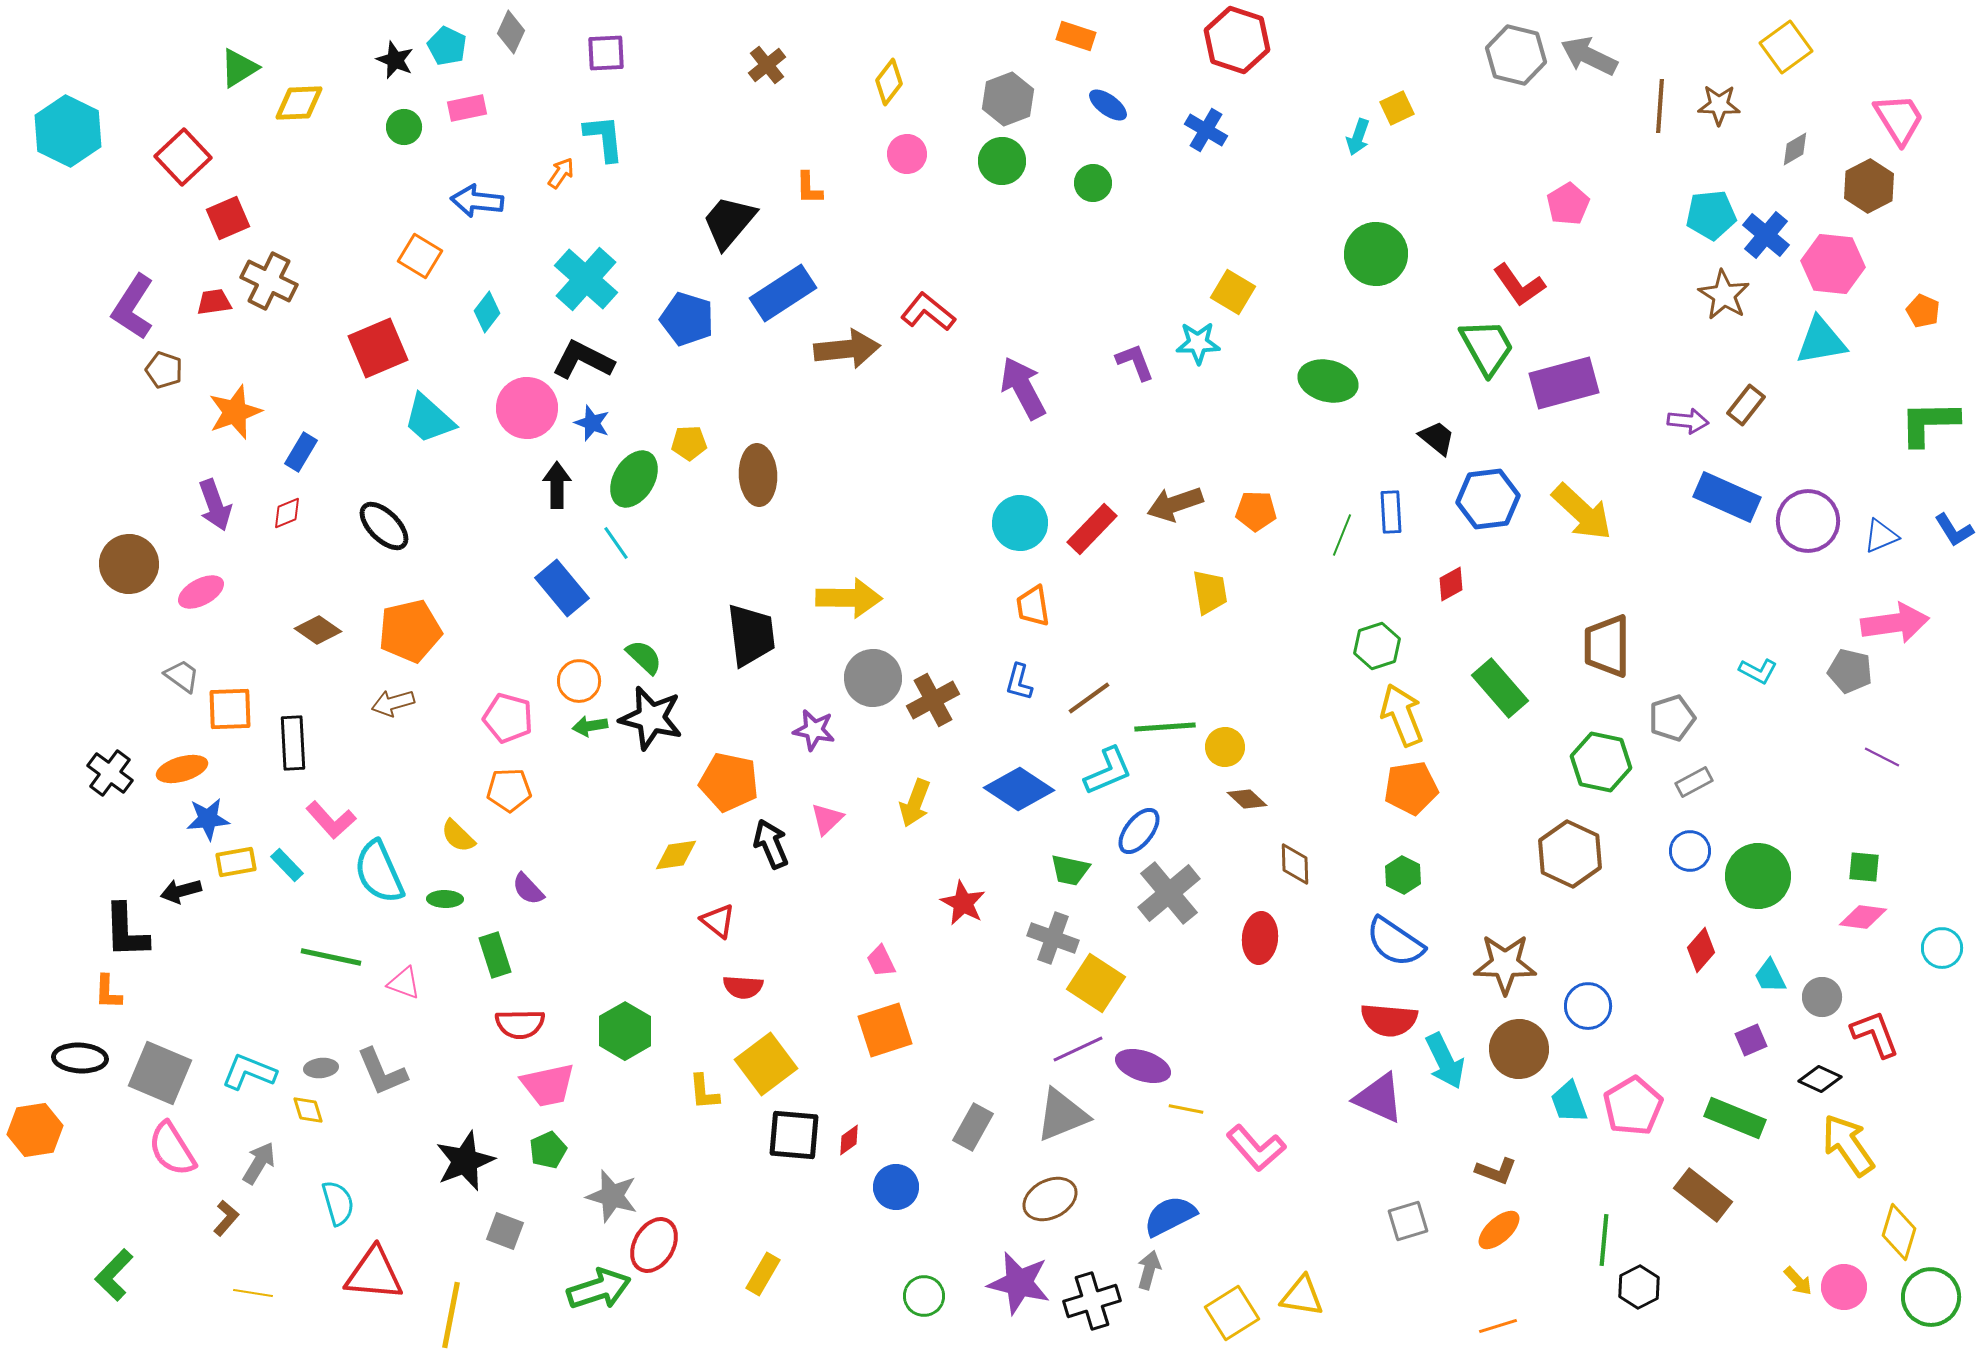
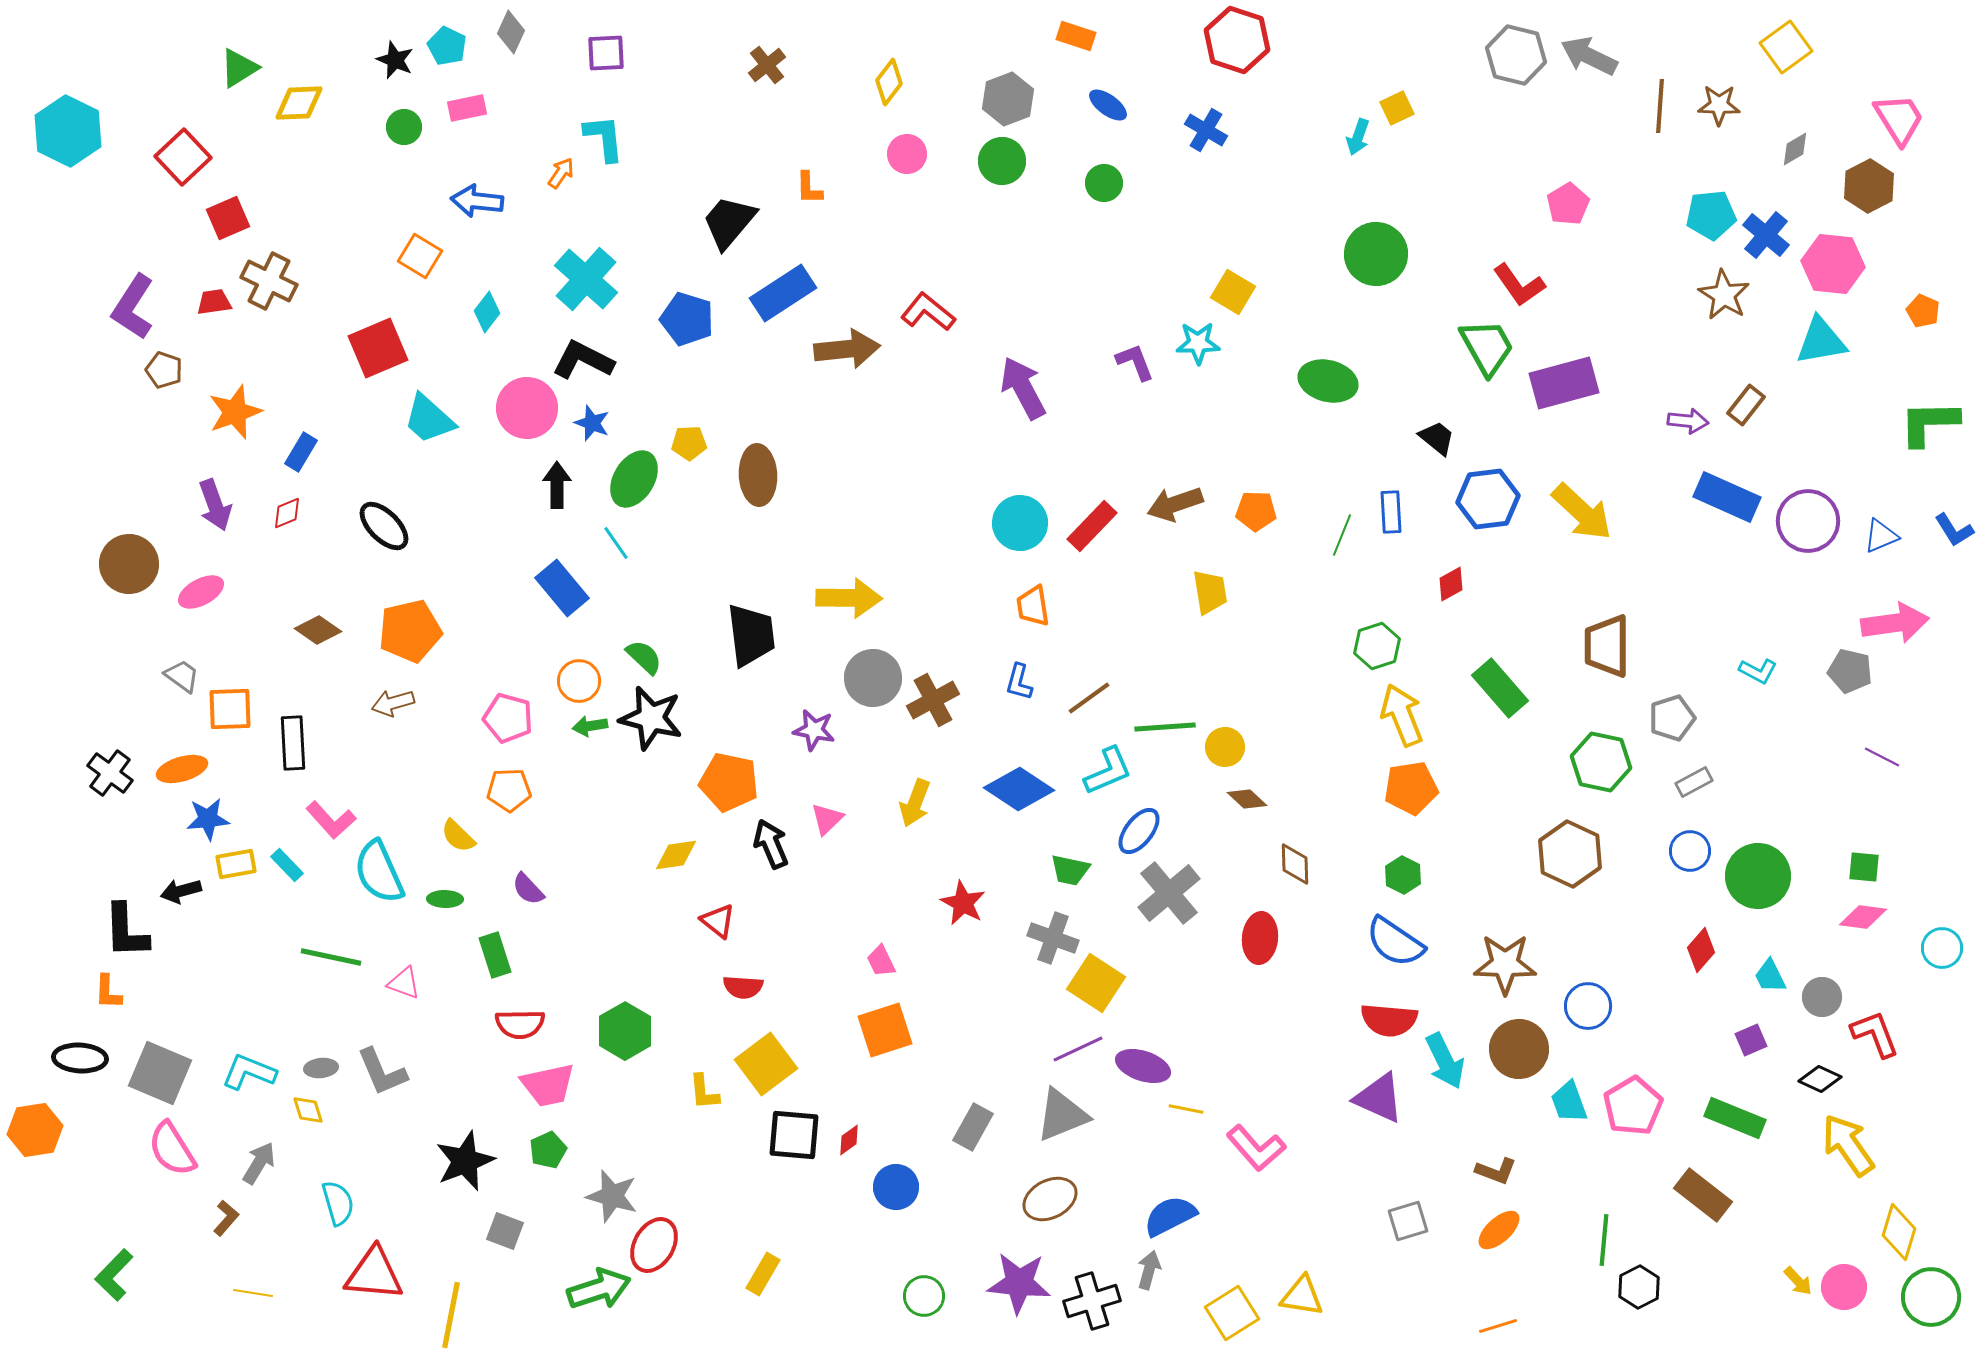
green circle at (1093, 183): moved 11 px right
red rectangle at (1092, 529): moved 3 px up
yellow rectangle at (236, 862): moved 2 px down
purple star at (1019, 1283): rotated 8 degrees counterclockwise
